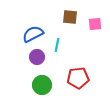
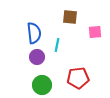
pink square: moved 8 px down
blue semicircle: moved 1 px right, 1 px up; rotated 110 degrees clockwise
